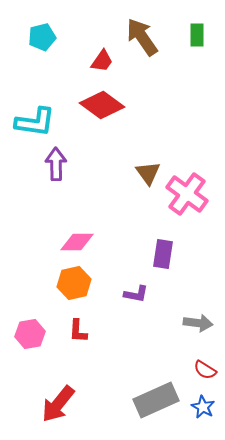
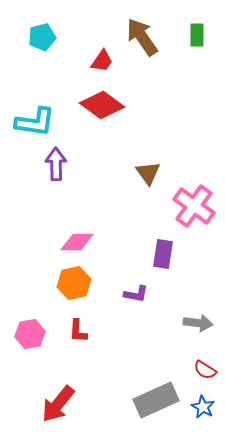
pink cross: moved 7 px right, 12 px down
